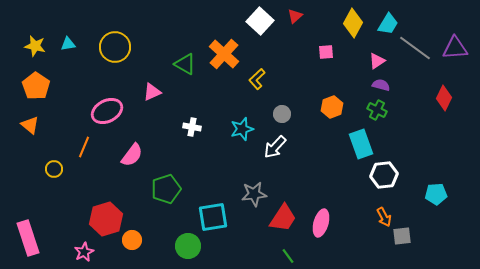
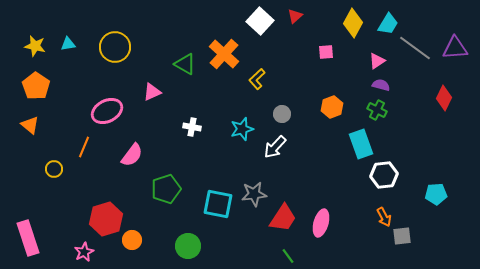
cyan square at (213, 217): moved 5 px right, 13 px up; rotated 20 degrees clockwise
